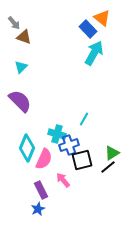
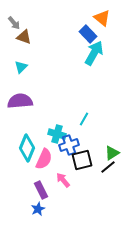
blue rectangle: moved 5 px down
purple semicircle: rotated 50 degrees counterclockwise
